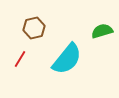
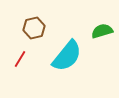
cyan semicircle: moved 3 px up
